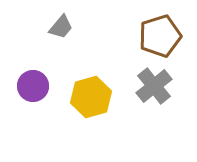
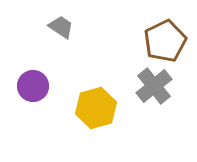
gray trapezoid: rotated 96 degrees counterclockwise
brown pentagon: moved 5 px right, 5 px down; rotated 9 degrees counterclockwise
yellow hexagon: moved 5 px right, 11 px down
